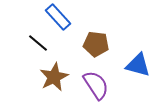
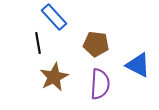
blue rectangle: moved 4 px left
black line: rotated 40 degrees clockwise
blue triangle: rotated 12 degrees clockwise
purple semicircle: moved 4 px right, 1 px up; rotated 36 degrees clockwise
